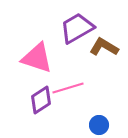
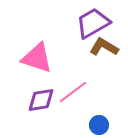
purple trapezoid: moved 16 px right, 5 px up
pink line: moved 5 px right, 4 px down; rotated 20 degrees counterclockwise
purple diamond: rotated 24 degrees clockwise
